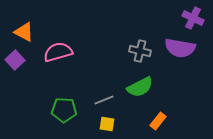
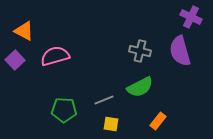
purple cross: moved 2 px left, 1 px up
orange triangle: moved 1 px up
purple semicircle: moved 3 px down; rotated 64 degrees clockwise
pink semicircle: moved 3 px left, 4 px down
yellow square: moved 4 px right
